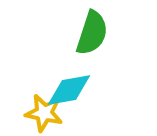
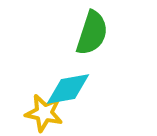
cyan diamond: moved 1 px left, 1 px up
